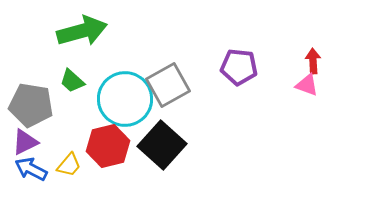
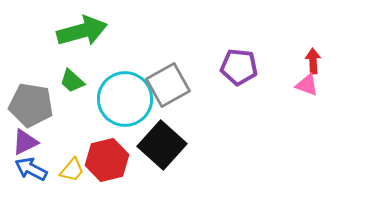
red hexagon: moved 1 px left, 14 px down
yellow trapezoid: moved 3 px right, 5 px down
